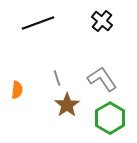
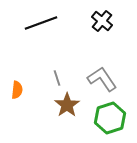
black line: moved 3 px right
green hexagon: rotated 12 degrees clockwise
